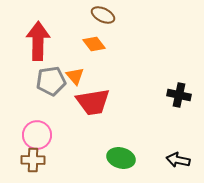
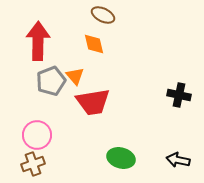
orange diamond: rotated 25 degrees clockwise
gray pentagon: rotated 12 degrees counterclockwise
brown cross: moved 4 px down; rotated 20 degrees counterclockwise
